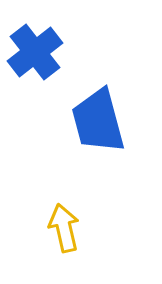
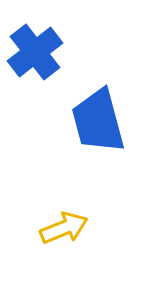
yellow arrow: rotated 81 degrees clockwise
